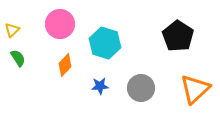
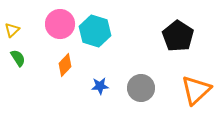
cyan hexagon: moved 10 px left, 12 px up
orange triangle: moved 1 px right, 1 px down
